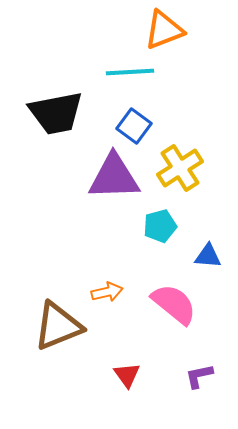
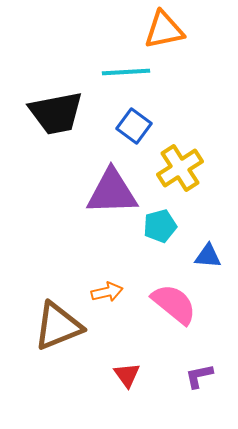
orange triangle: rotated 9 degrees clockwise
cyan line: moved 4 px left
purple triangle: moved 2 px left, 15 px down
